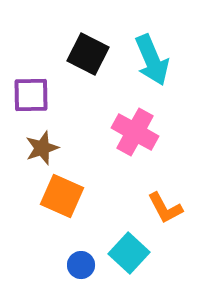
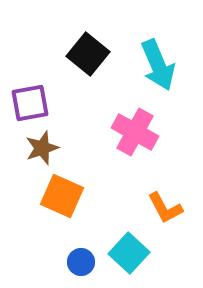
black square: rotated 12 degrees clockwise
cyan arrow: moved 6 px right, 5 px down
purple square: moved 1 px left, 8 px down; rotated 9 degrees counterclockwise
blue circle: moved 3 px up
